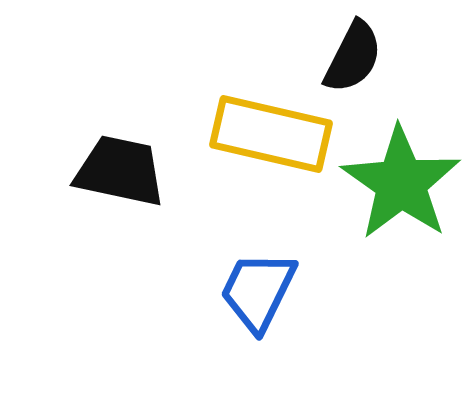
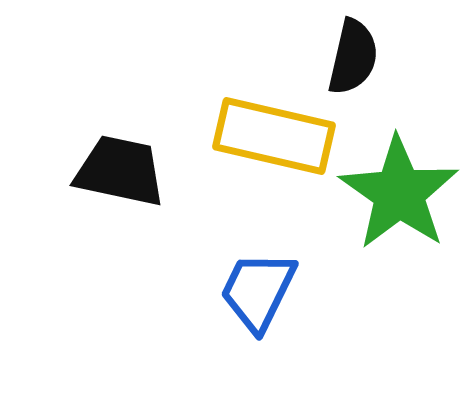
black semicircle: rotated 14 degrees counterclockwise
yellow rectangle: moved 3 px right, 2 px down
green star: moved 2 px left, 10 px down
